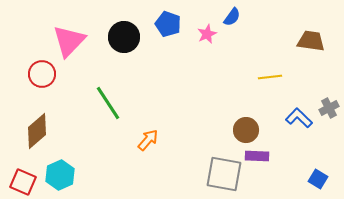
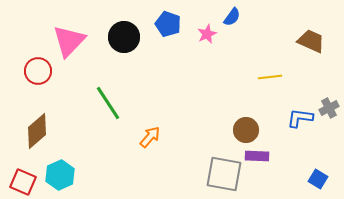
brown trapezoid: rotated 16 degrees clockwise
red circle: moved 4 px left, 3 px up
blue L-shape: moved 1 px right; rotated 36 degrees counterclockwise
orange arrow: moved 2 px right, 3 px up
